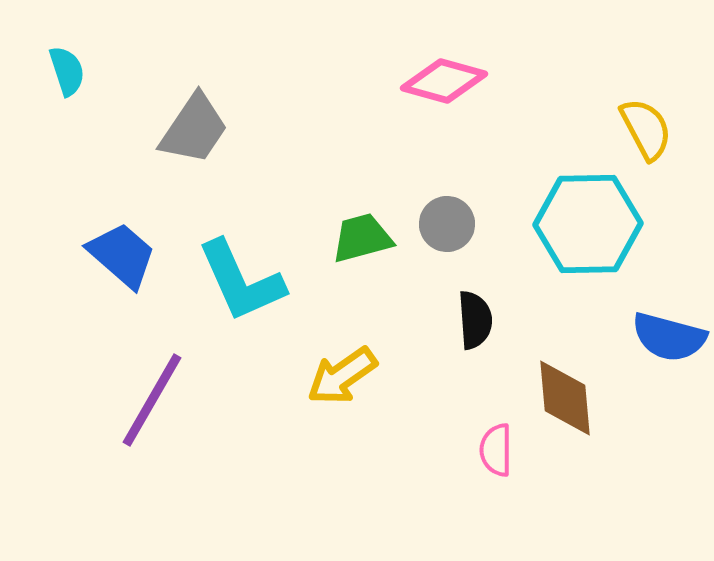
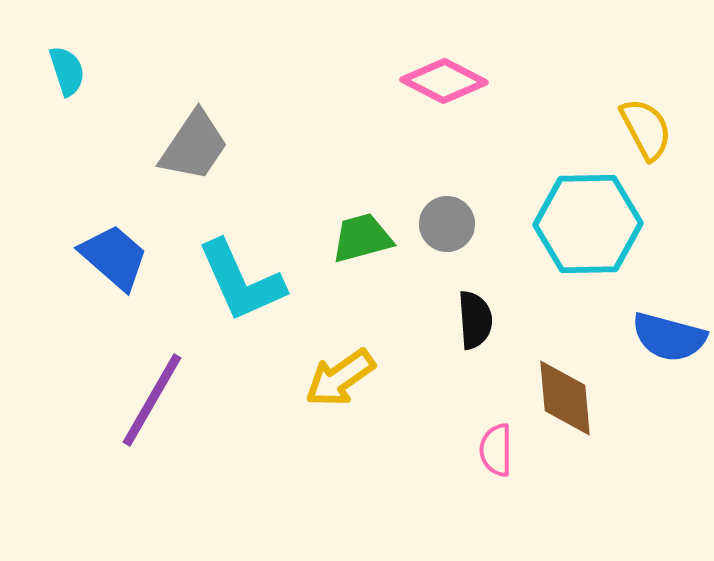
pink diamond: rotated 12 degrees clockwise
gray trapezoid: moved 17 px down
blue trapezoid: moved 8 px left, 2 px down
yellow arrow: moved 2 px left, 2 px down
